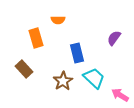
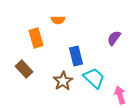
blue rectangle: moved 1 px left, 3 px down
pink arrow: rotated 42 degrees clockwise
